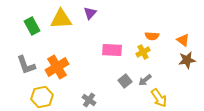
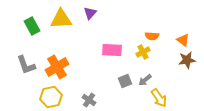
gray square: rotated 16 degrees clockwise
yellow hexagon: moved 9 px right
